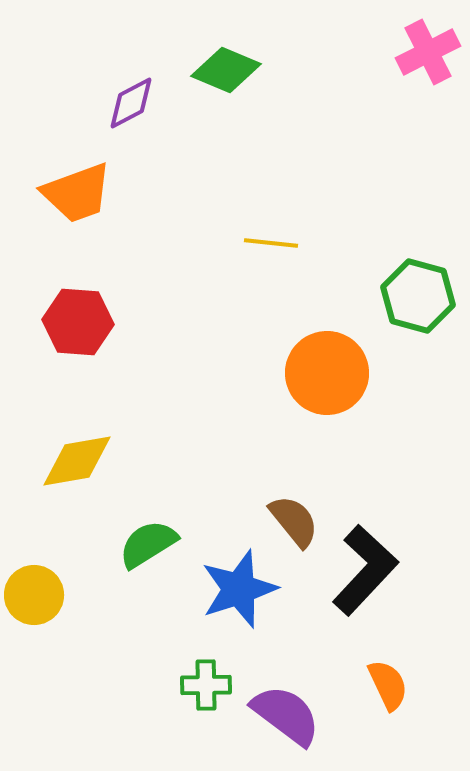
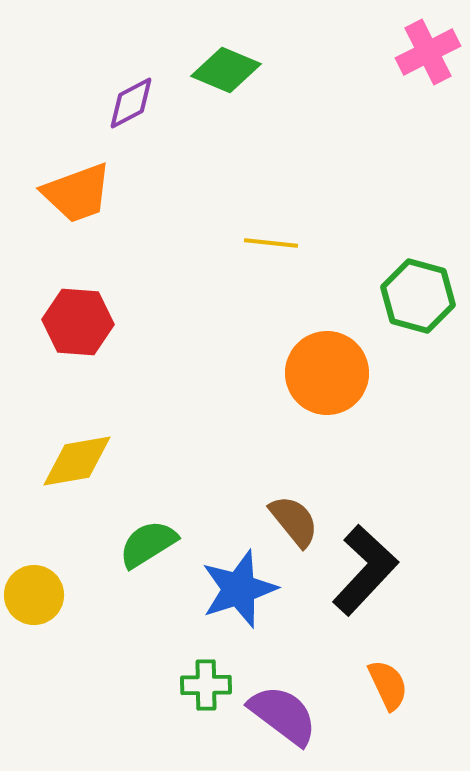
purple semicircle: moved 3 px left
